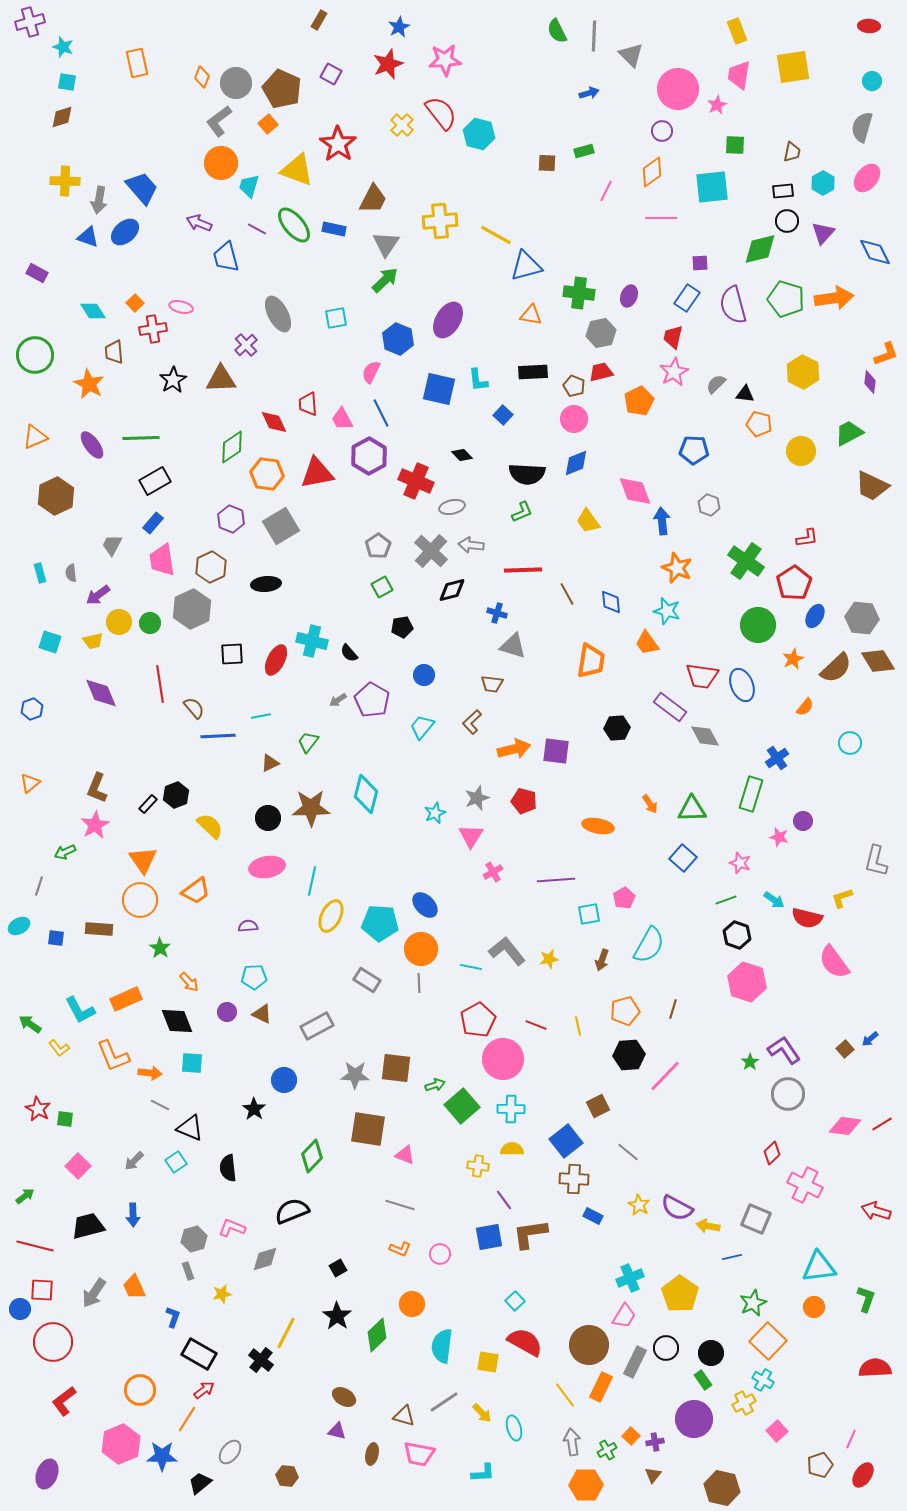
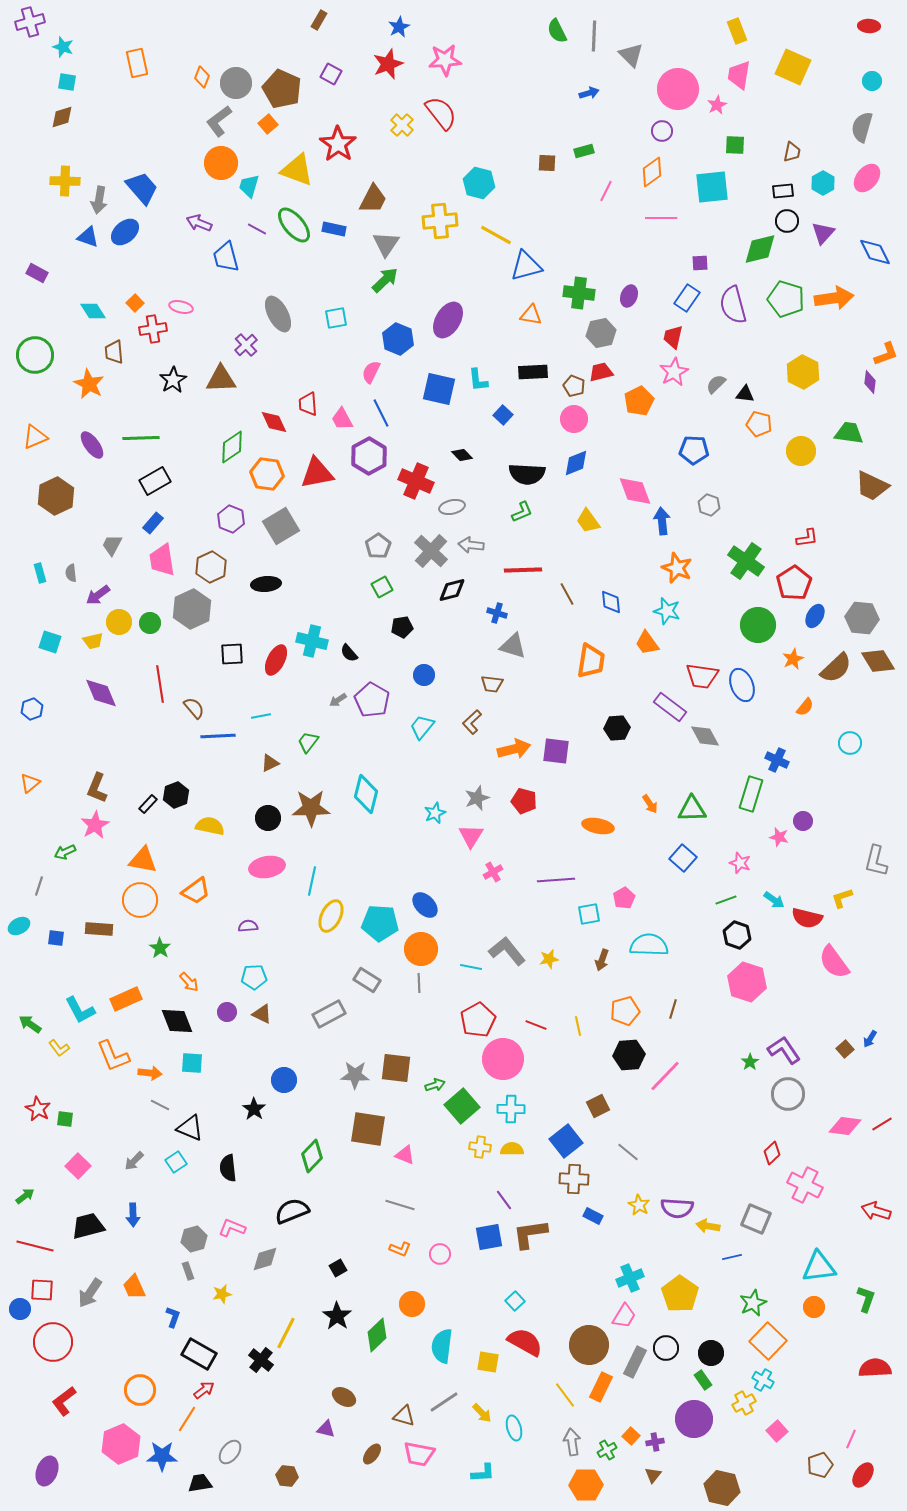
yellow square at (793, 67): rotated 33 degrees clockwise
cyan hexagon at (479, 134): moved 49 px down
green trapezoid at (849, 433): rotated 36 degrees clockwise
blue cross at (777, 758): moved 2 px down; rotated 30 degrees counterclockwise
yellow semicircle at (210, 826): rotated 32 degrees counterclockwise
orange triangle at (143, 860): rotated 44 degrees counterclockwise
cyan semicircle at (649, 945): rotated 117 degrees counterclockwise
gray rectangle at (317, 1026): moved 12 px right, 12 px up
blue arrow at (870, 1039): rotated 18 degrees counterclockwise
yellow cross at (478, 1166): moved 2 px right, 19 px up
purple semicircle at (677, 1208): rotated 24 degrees counterclockwise
gray arrow at (94, 1293): moved 4 px left
purple triangle at (337, 1431): moved 11 px left, 2 px up
brown ellipse at (372, 1454): rotated 25 degrees clockwise
purple ellipse at (47, 1474): moved 3 px up
black trapezoid at (200, 1483): rotated 30 degrees clockwise
